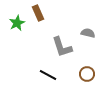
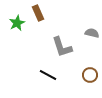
gray semicircle: moved 4 px right
brown circle: moved 3 px right, 1 px down
